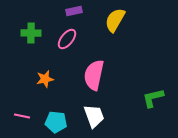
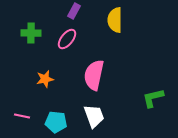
purple rectangle: rotated 49 degrees counterclockwise
yellow semicircle: rotated 30 degrees counterclockwise
